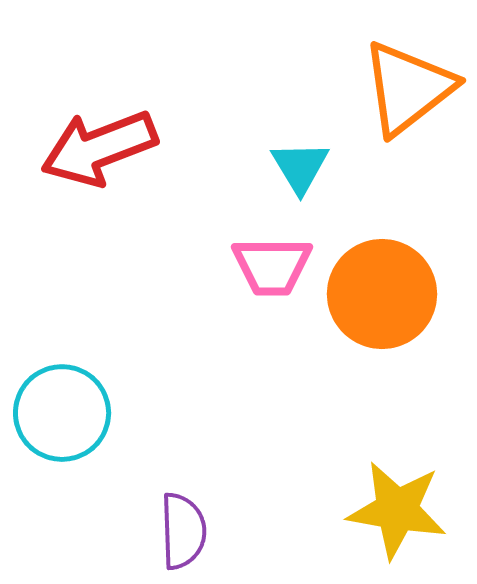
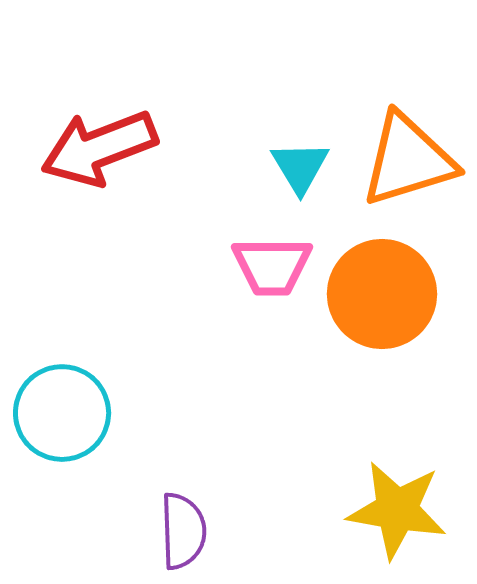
orange triangle: moved 72 px down; rotated 21 degrees clockwise
